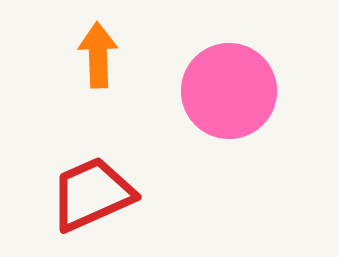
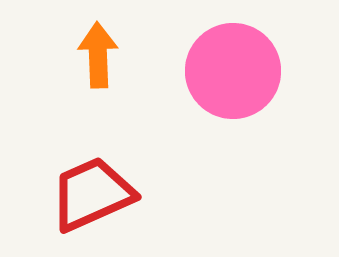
pink circle: moved 4 px right, 20 px up
